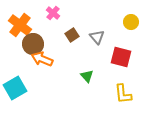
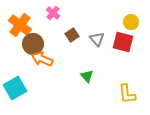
gray triangle: moved 2 px down
red square: moved 2 px right, 15 px up
yellow L-shape: moved 4 px right
